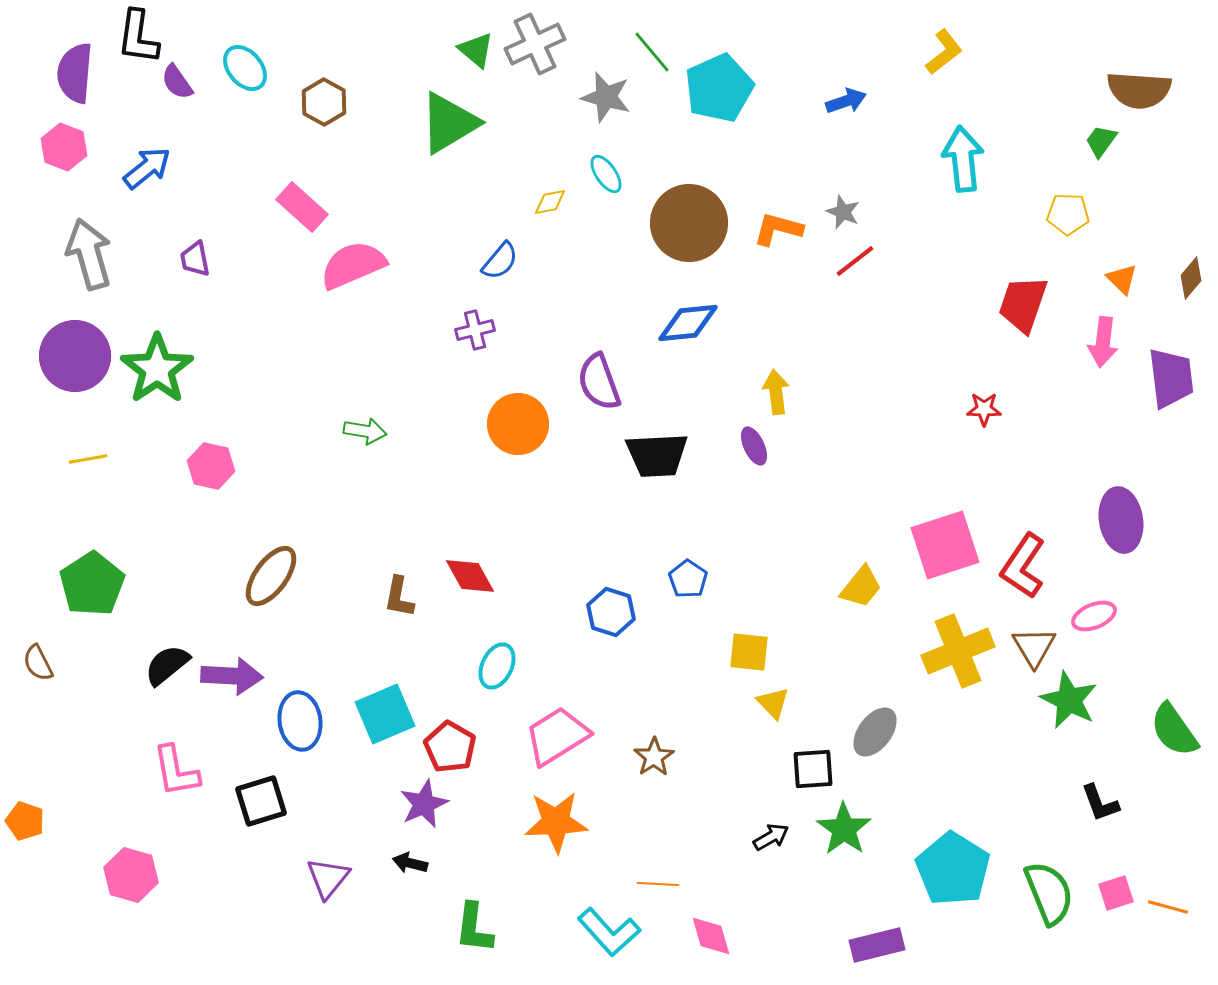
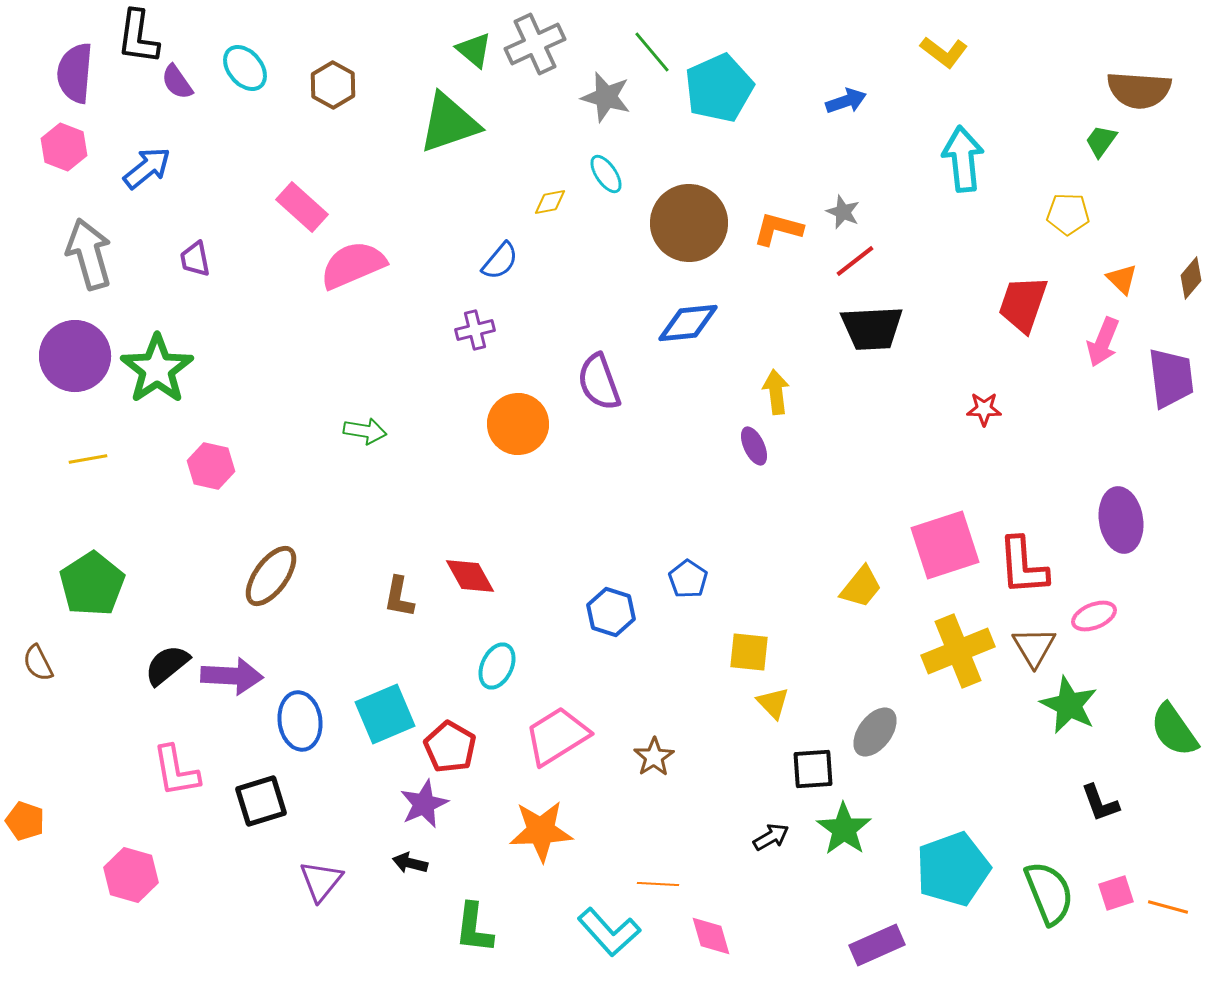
green triangle at (476, 50): moved 2 px left
yellow L-shape at (944, 52): rotated 75 degrees clockwise
brown hexagon at (324, 102): moved 9 px right, 17 px up
green triangle at (449, 123): rotated 12 degrees clockwise
pink arrow at (1103, 342): rotated 15 degrees clockwise
black trapezoid at (657, 455): moved 215 px right, 127 px up
red L-shape at (1023, 566): rotated 38 degrees counterclockwise
green star at (1069, 700): moved 5 px down
orange star at (556, 822): moved 15 px left, 9 px down
cyan pentagon at (953, 869): rotated 20 degrees clockwise
purple triangle at (328, 878): moved 7 px left, 3 px down
purple rectangle at (877, 945): rotated 10 degrees counterclockwise
